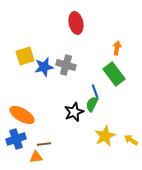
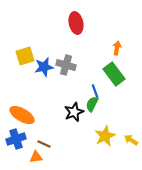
brown line: rotated 32 degrees clockwise
